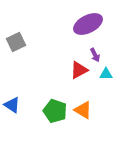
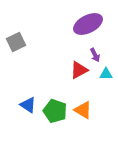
blue triangle: moved 16 px right
